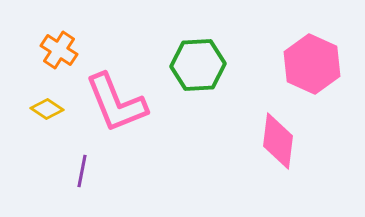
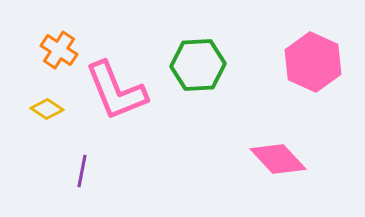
pink hexagon: moved 1 px right, 2 px up
pink L-shape: moved 12 px up
pink diamond: moved 18 px down; rotated 50 degrees counterclockwise
